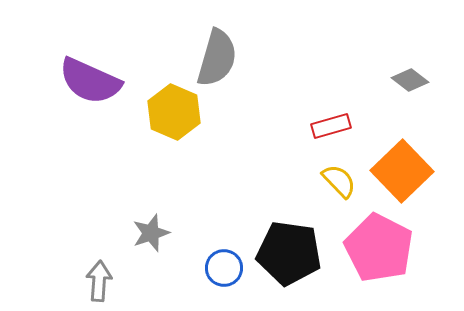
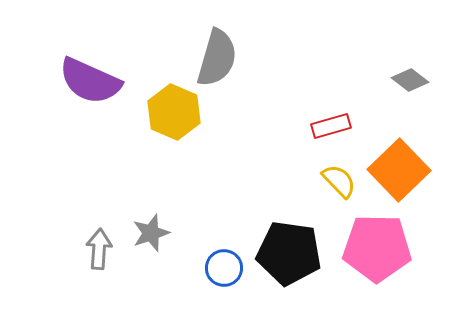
orange square: moved 3 px left, 1 px up
pink pentagon: moved 2 px left; rotated 26 degrees counterclockwise
gray arrow: moved 32 px up
